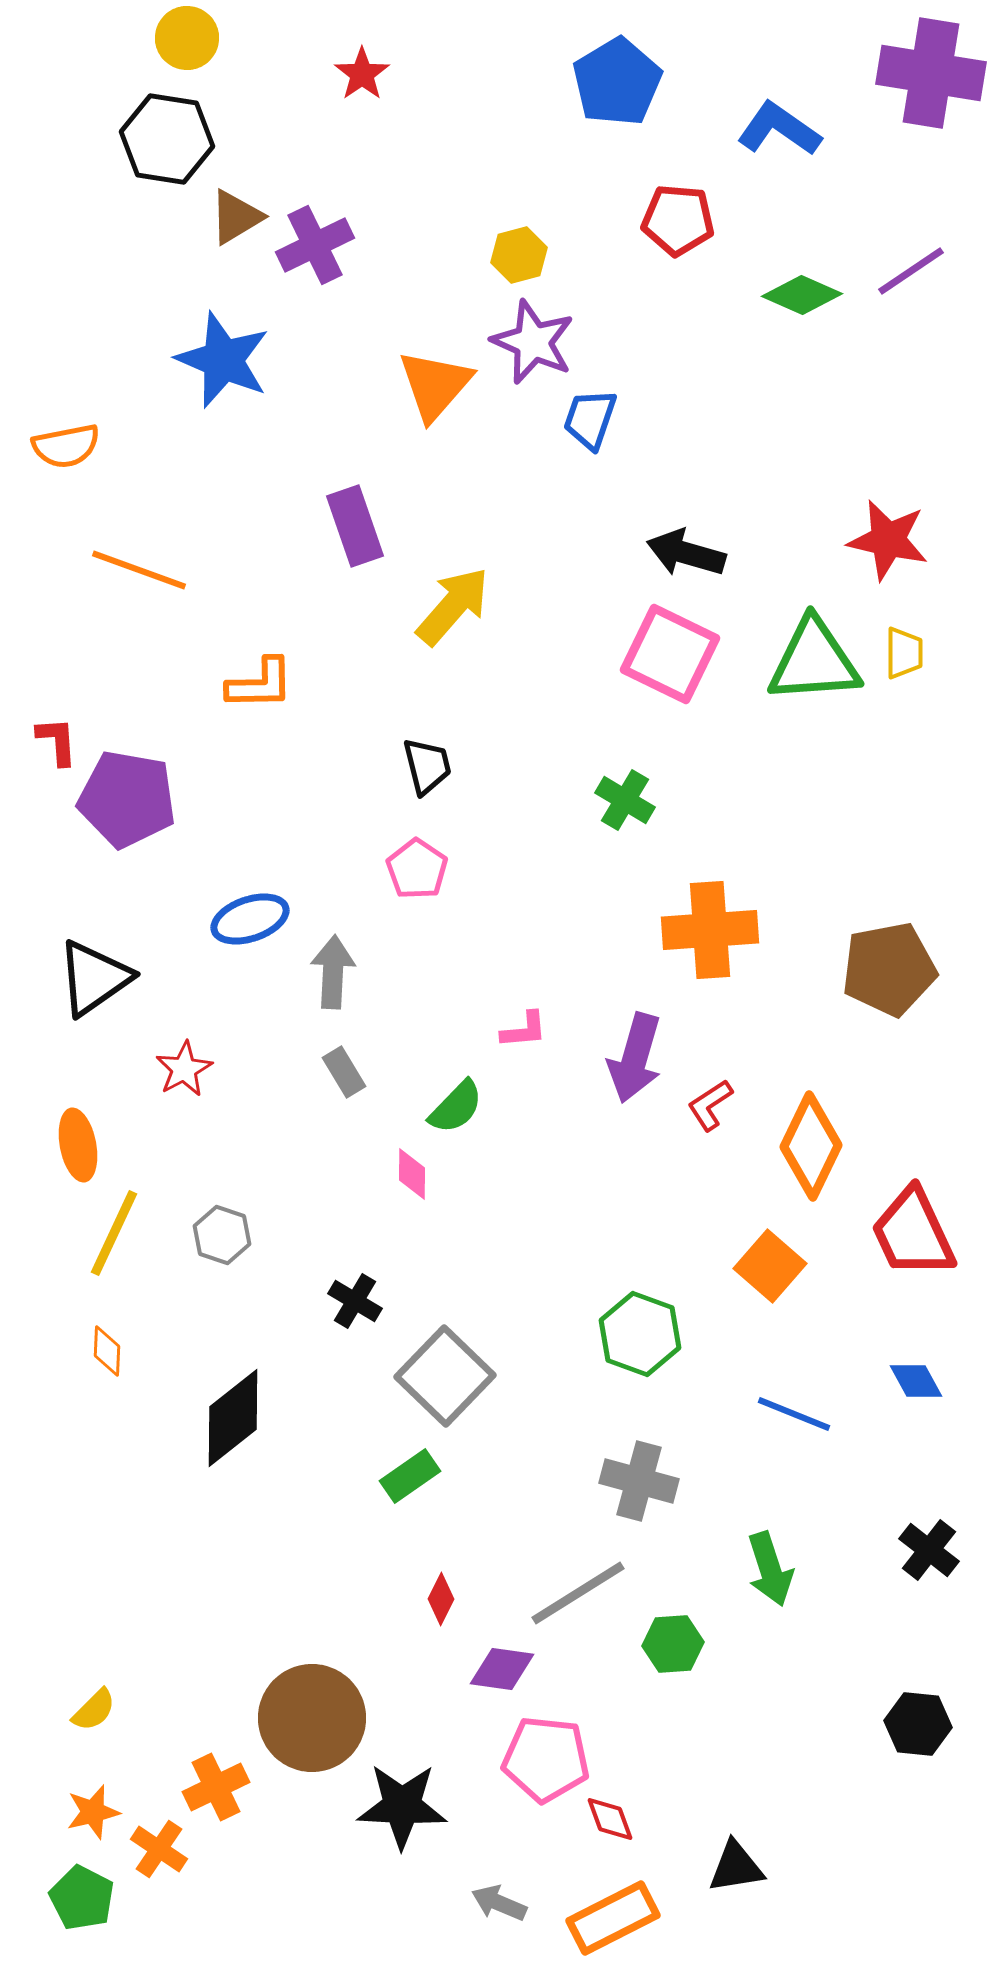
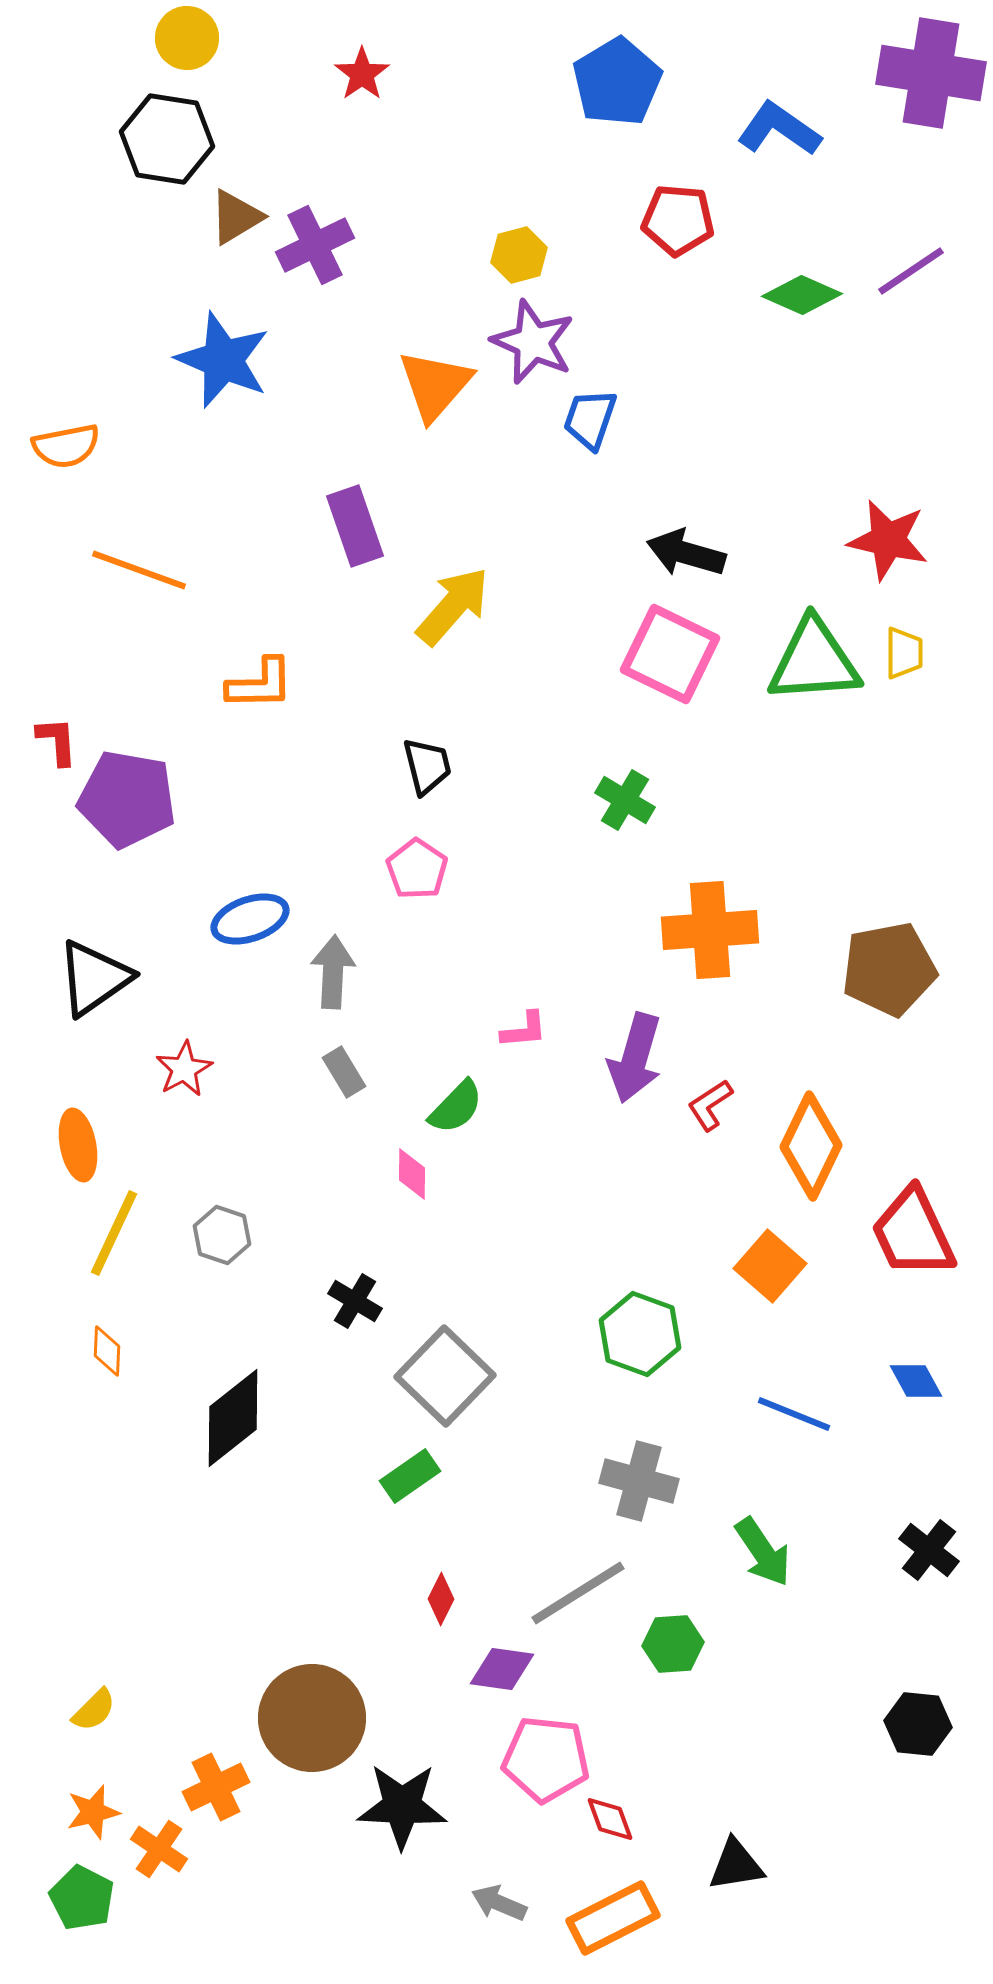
green arrow at (770, 1569): moved 7 px left, 17 px up; rotated 16 degrees counterclockwise
black triangle at (736, 1867): moved 2 px up
